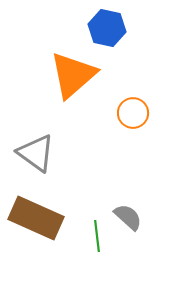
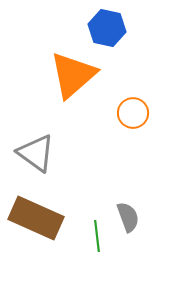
gray semicircle: rotated 28 degrees clockwise
